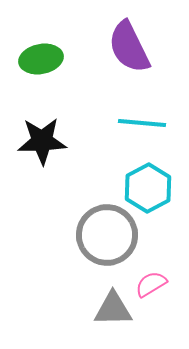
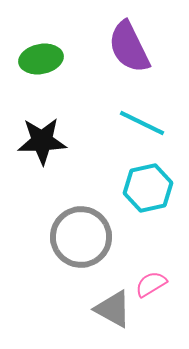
cyan line: rotated 21 degrees clockwise
cyan hexagon: rotated 15 degrees clockwise
gray circle: moved 26 px left, 2 px down
gray triangle: rotated 30 degrees clockwise
